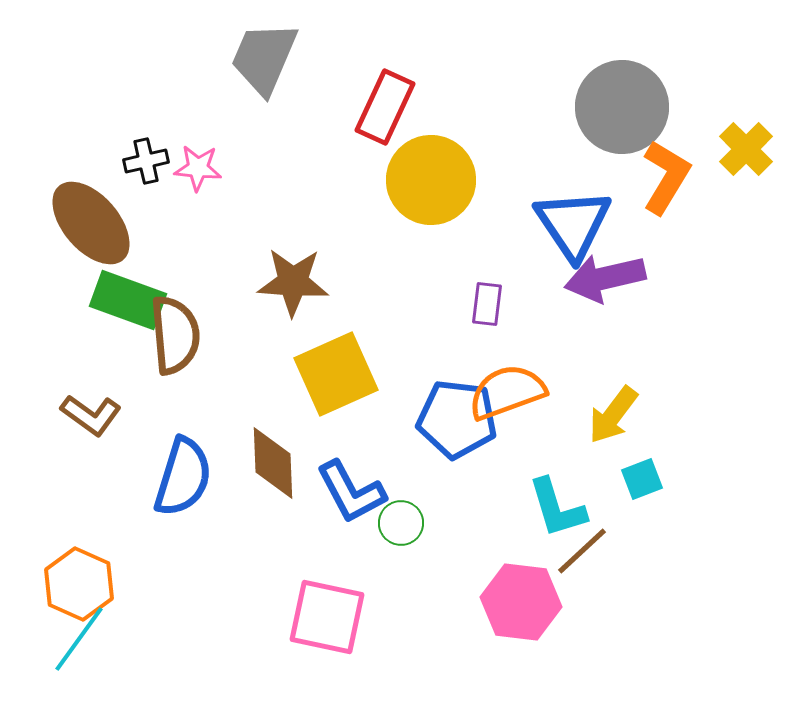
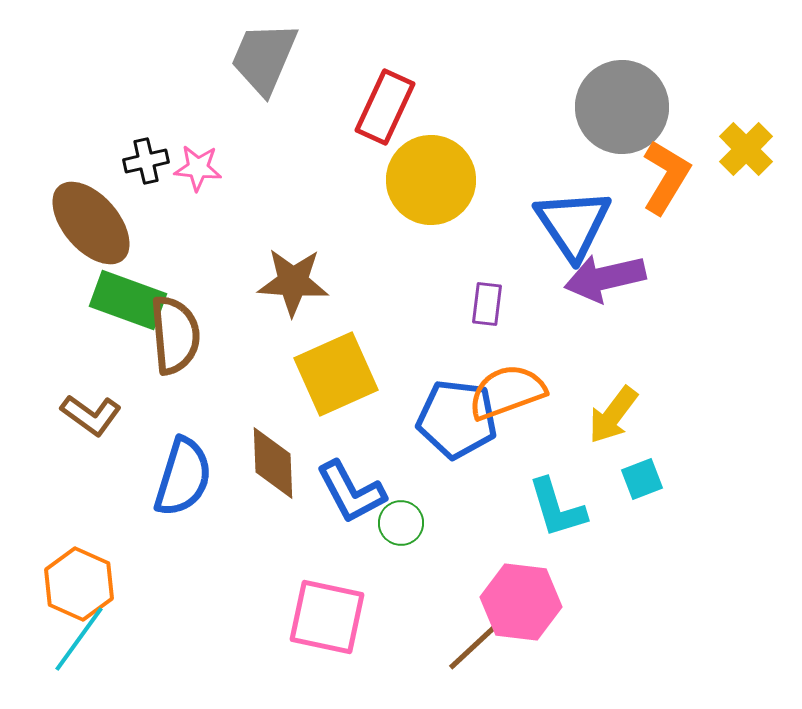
brown line: moved 109 px left, 96 px down
